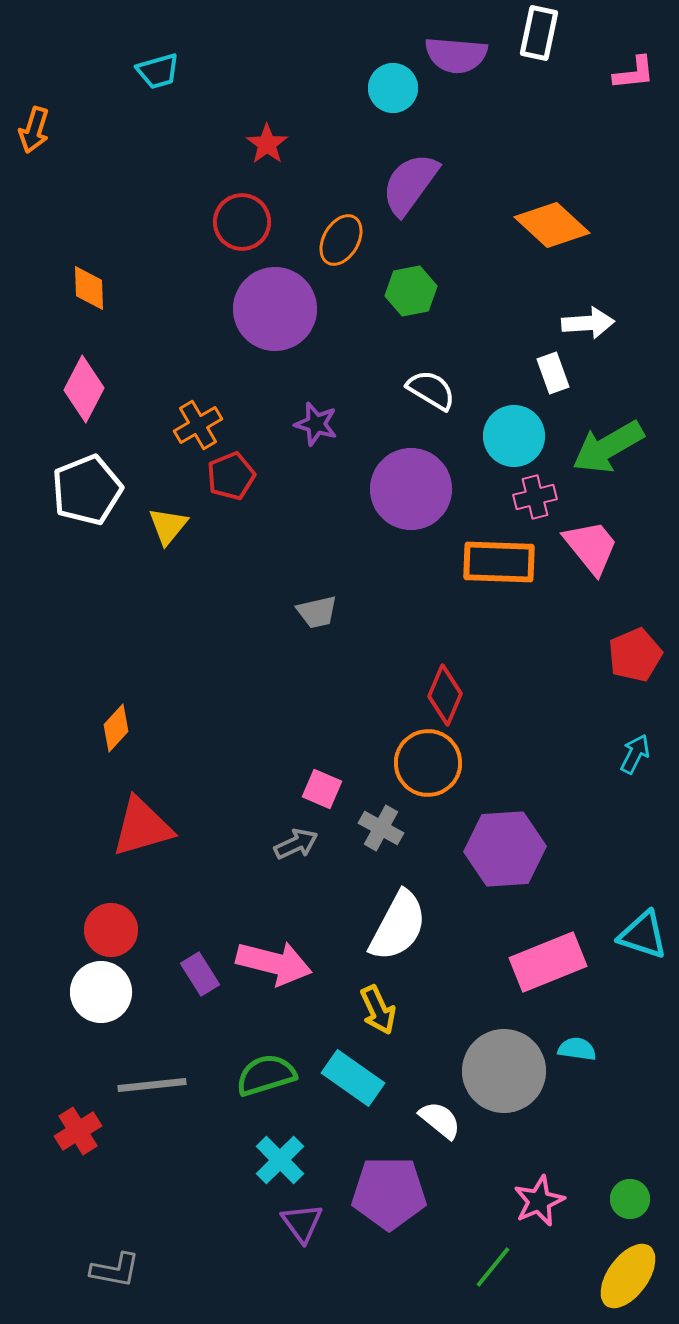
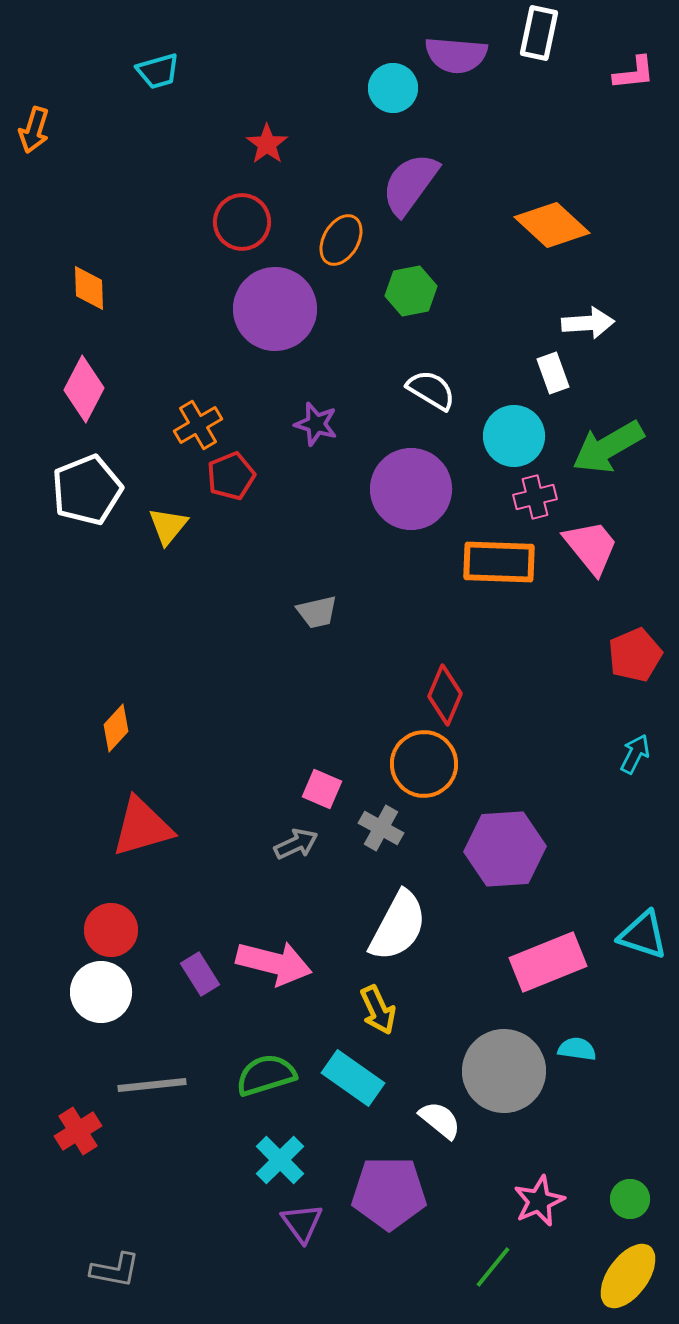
orange circle at (428, 763): moved 4 px left, 1 px down
